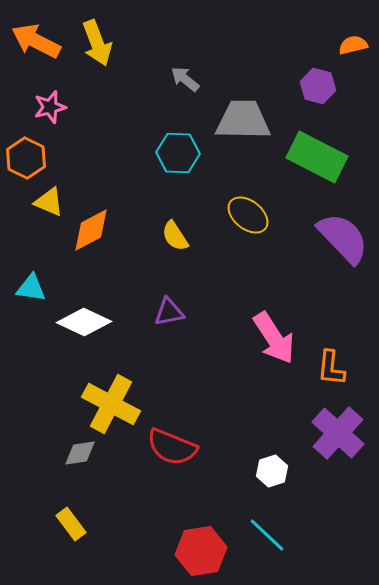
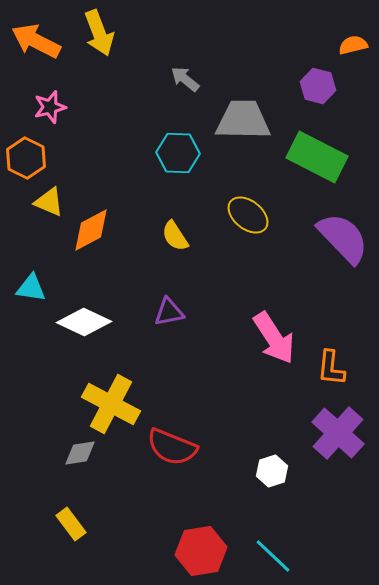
yellow arrow: moved 2 px right, 10 px up
cyan line: moved 6 px right, 21 px down
